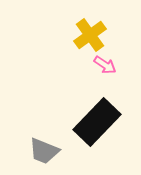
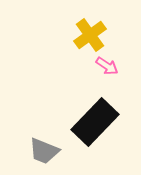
pink arrow: moved 2 px right, 1 px down
black rectangle: moved 2 px left
